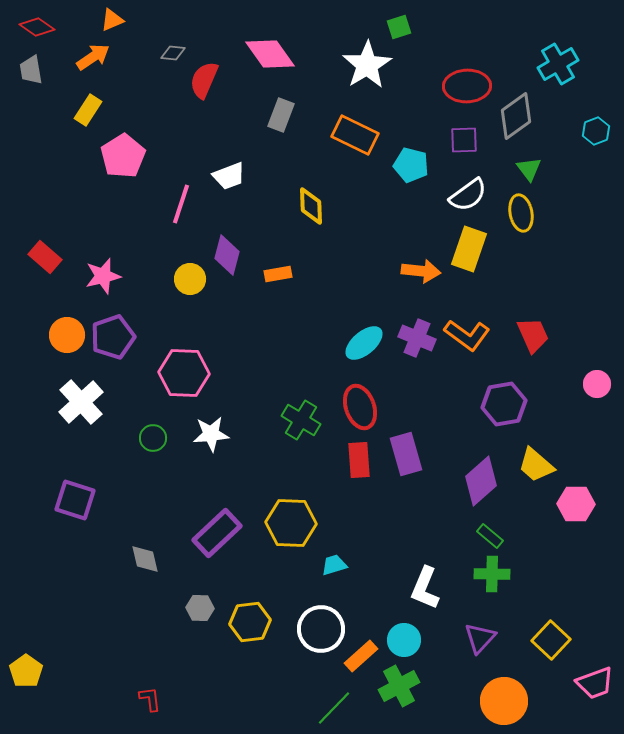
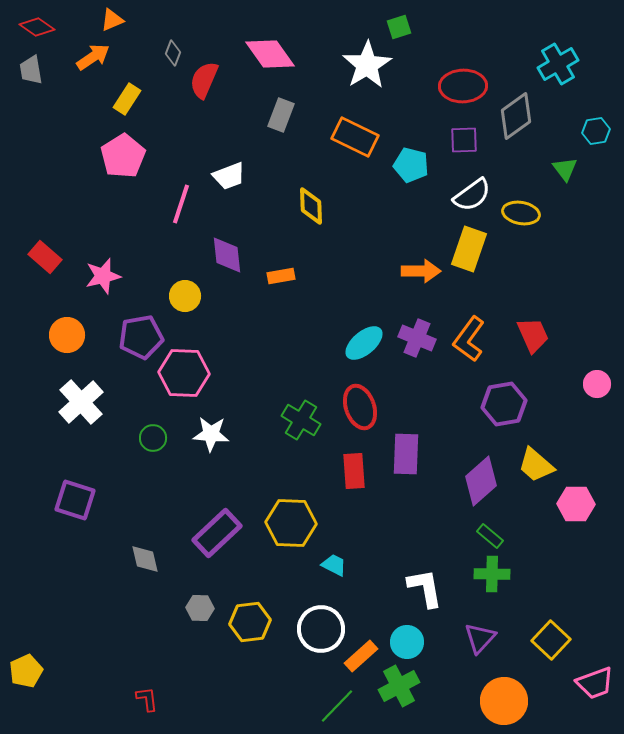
gray diamond at (173, 53): rotated 75 degrees counterclockwise
red ellipse at (467, 86): moved 4 px left
yellow rectangle at (88, 110): moved 39 px right, 11 px up
cyan hexagon at (596, 131): rotated 12 degrees clockwise
orange rectangle at (355, 135): moved 2 px down
green triangle at (529, 169): moved 36 px right
white semicircle at (468, 195): moved 4 px right
yellow ellipse at (521, 213): rotated 69 degrees counterclockwise
purple diamond at (227, 255): rotated 21 degrees counterclockwise
orange arrow at (421, 271): rotated 6 degrees counterclockwise
orange rectangle at (278, 274): moved 3 px right, 2 px down
yellow circle at (190, 279): moved 5 px left, 17 px down
orange L-shape at (467, 335): moved 2 px right, 4 px down; rotated 90 degrees clockwise
purple pentagon at (113, 337): moved 28 px right; rotated 9 degrees clockwise
white star at (211, 434): rotated 9 degrees clockwise
purple rectangle at (406, 454): rotated 18 degrees clockwise
red rectangle at (359, 460): moved 5 px left, 11 px down
cyan trapezoid at (334, 565): rotated 44 degrees clockwise
white L-shape at (425, 588): rotated 147 degrees clockwise
cyan circle at (404, 640): moved 3 px right, 2 px down
yellow pentagon at (26, 671): rotated 12 degrees clockwise
red L-shape at (150, 699): moved 3 px left
green line at (334, 708): moved 3 px right, 2 px up
